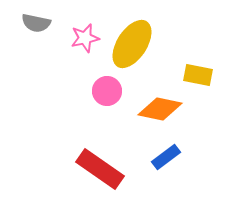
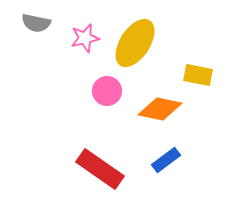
yellow ellipse: moved 3 px right, 1 px up
blue rectangle: moved 3 px down
